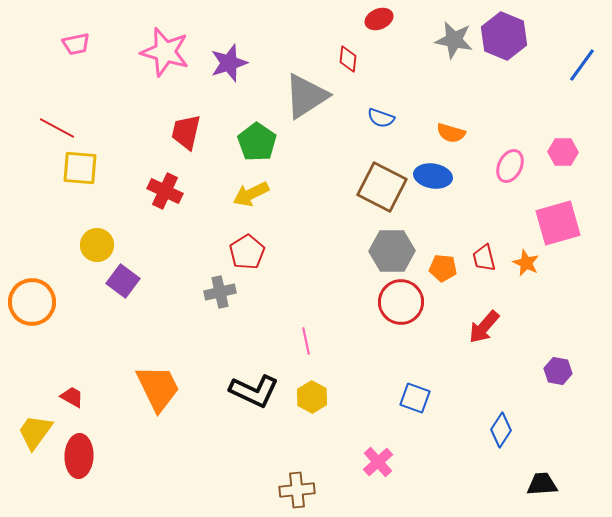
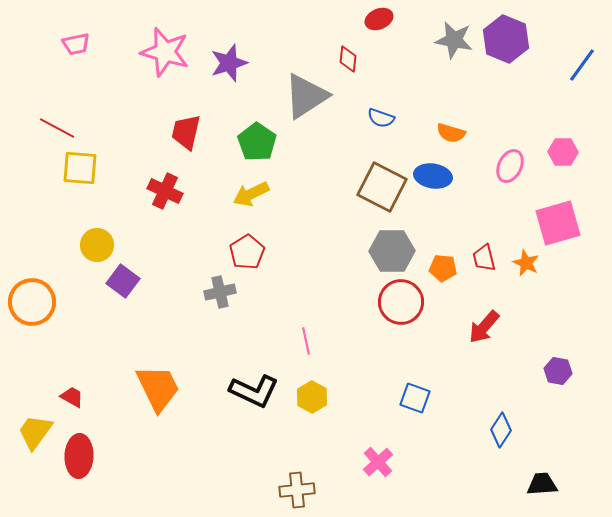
purple hexagon at (504, 36): moved 2 px right, 3 px down
